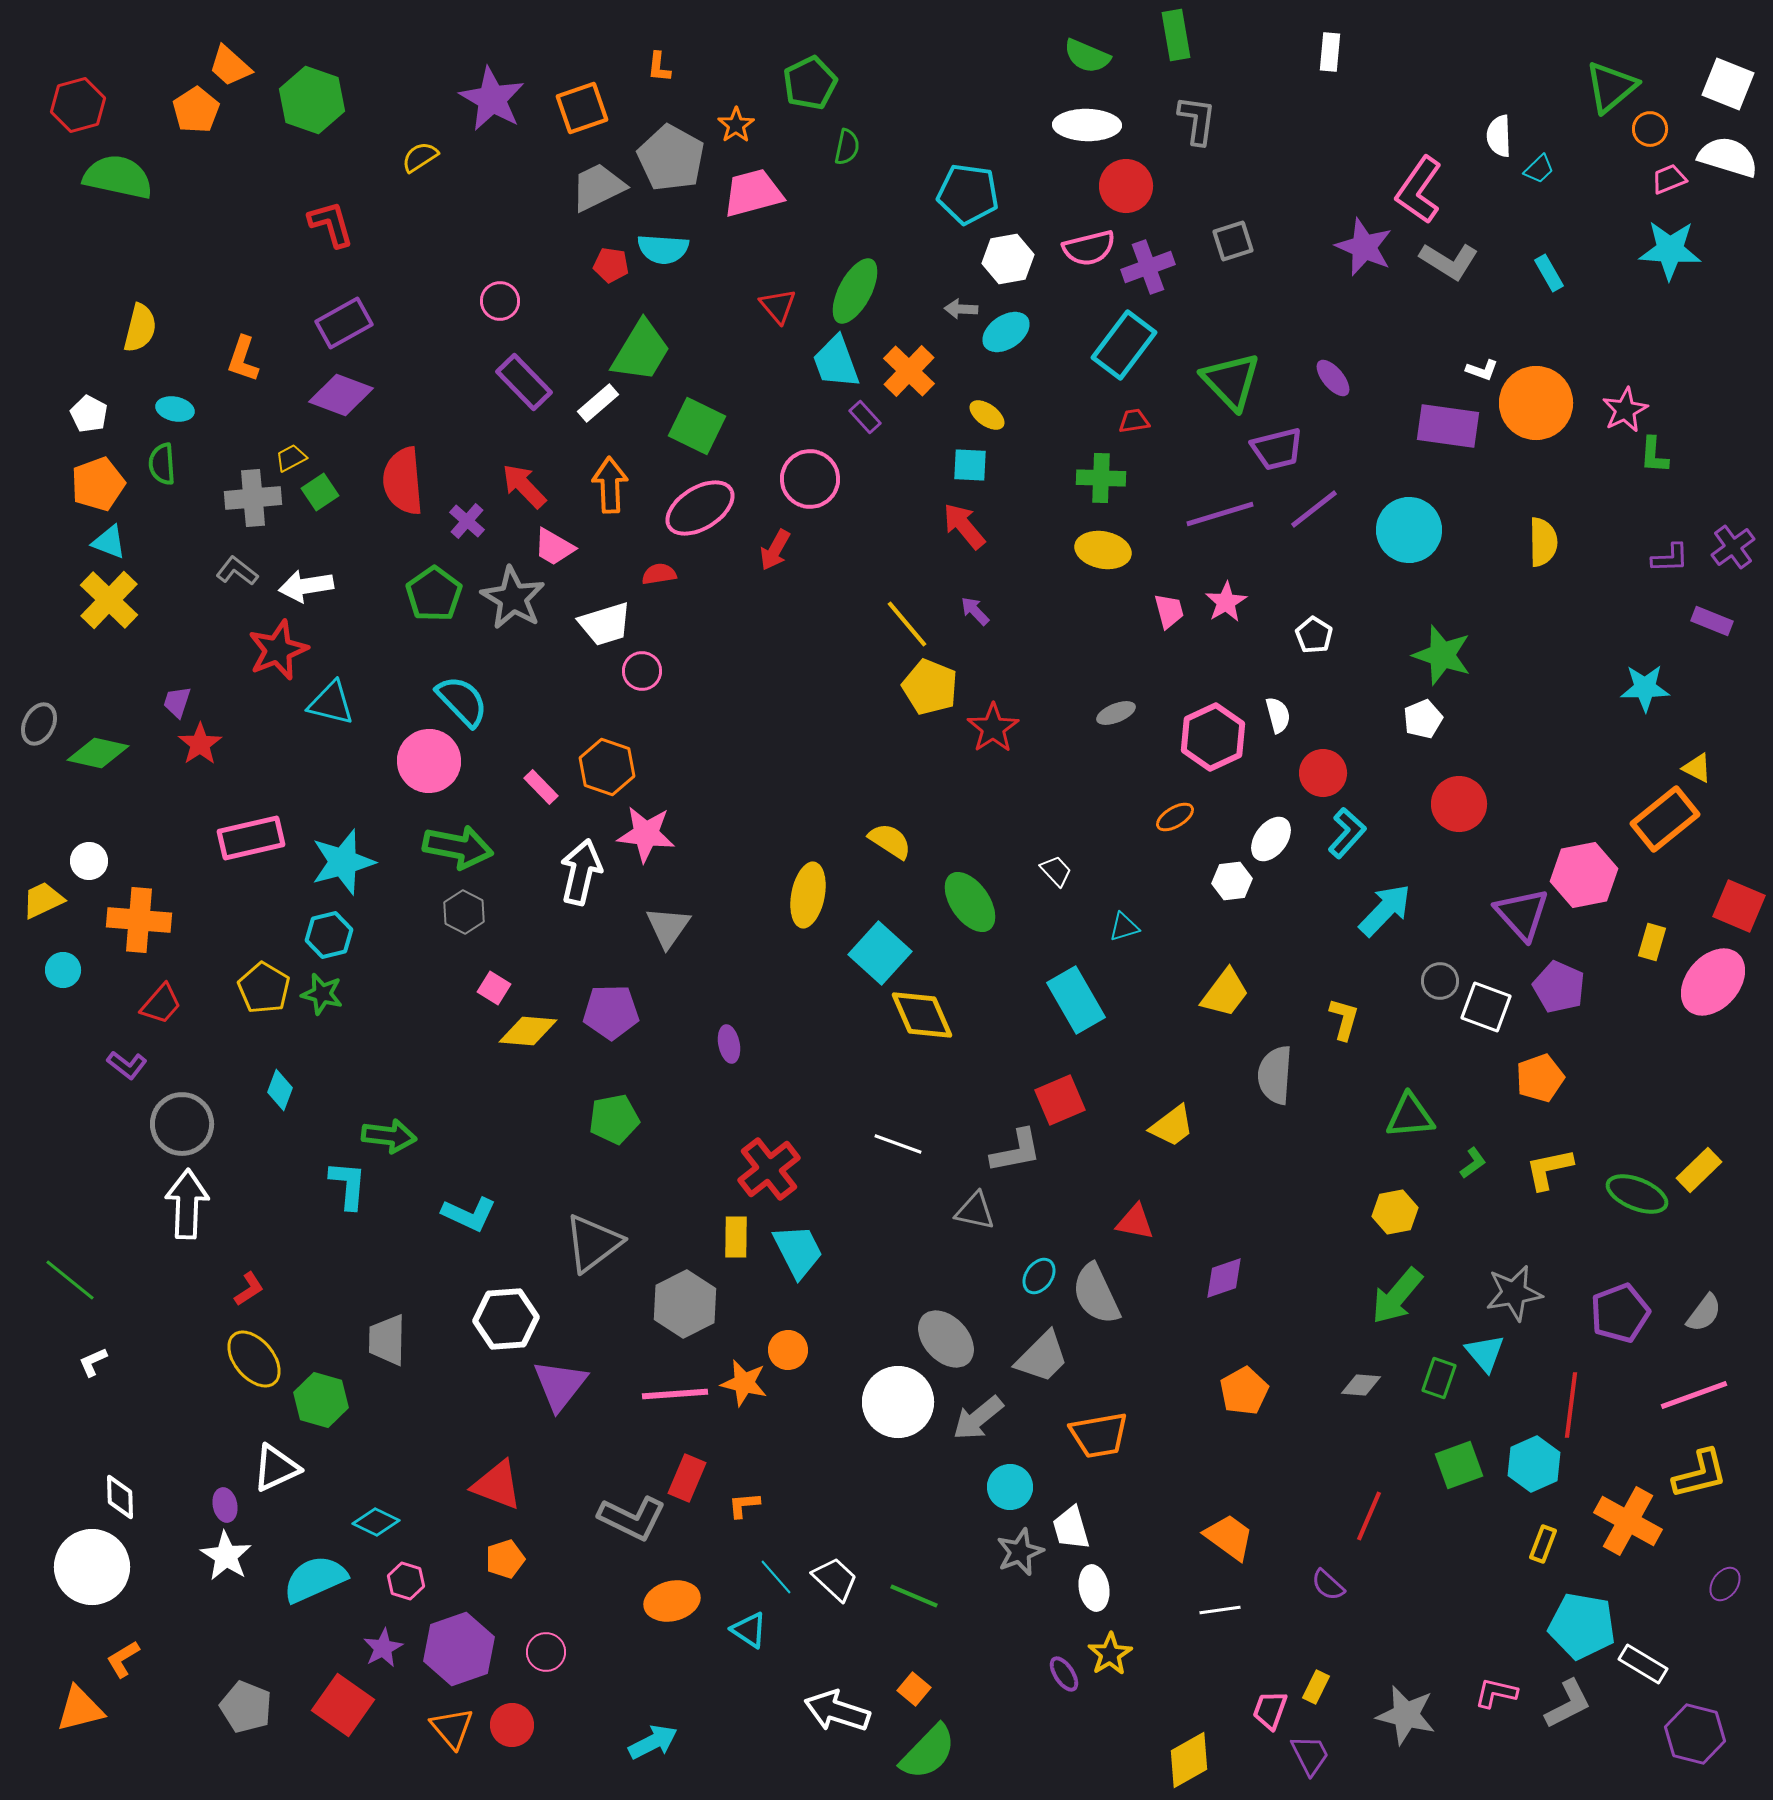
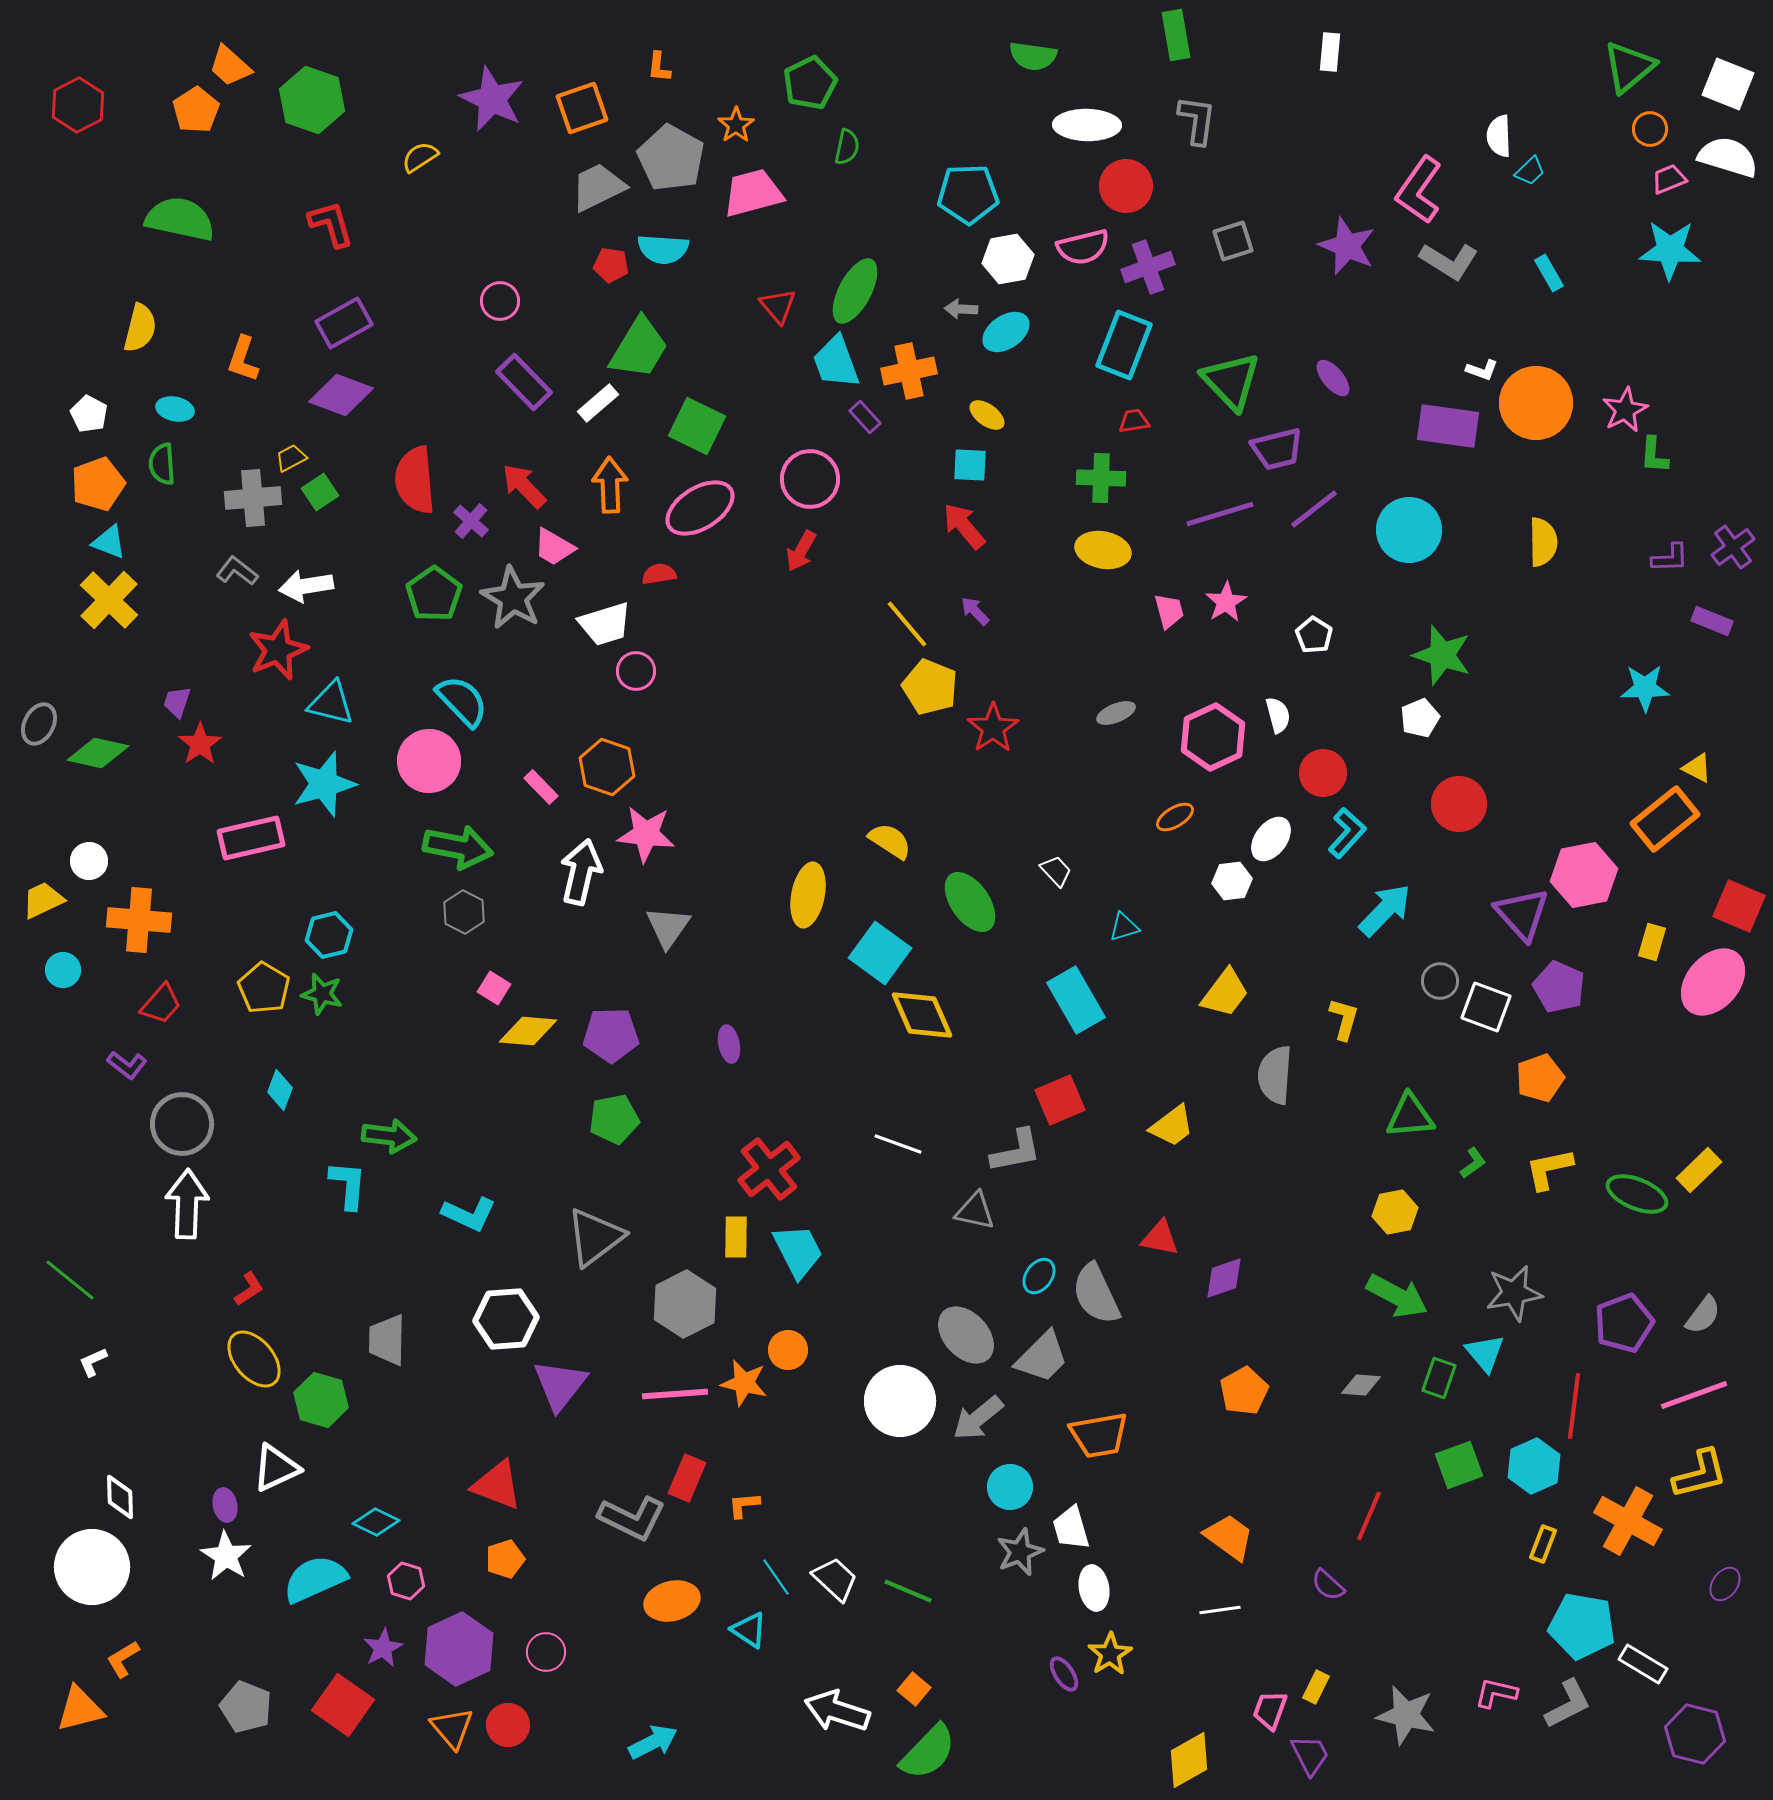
green semicircle at (1087, 56): moved 54 px left; rotated 15 degrees counterclockwise
green triangle at (1611, 87): moved 18 px right, 20 px up
purple star at (492, 99): rotated 4 degrees counterclockwise
red hexagon at (78, 105): rotated 12 degrees counterclockwise
cyan trapezoid at (1539, 169): moved 9 px left, 2 px down
green semicircle at (118, 177): moved 62 px right, 42 px down
cyan pentagon at (968, 194): rotated 10 degrees counterclockwise
purple star at (1364, 247): moved 17 px left, 1 px up
pink semicircle at (1089, 248): moved 6 px left, 1 px up
cyan rectangle at (1124, 345): rotated 16 degrees counterclockwise
green trapezoid at (641, 351): moved 2 px left, 3 px up
orange cross at (909, 371): rotated 34 degrees clockwise
red semicircle at (403, 481): moved 12 px right, 1 px up
purple cross at (467, 521): moved 4 px right
red arrow at (775, 550): moved 26 px right, 1 px down
pink circle at (642, 671): moved 6 px left
white pentagon at (1423, 719): moved 3 px left, 1 px up
cyan star at (343, 862): moved 19 px left, 78 px up
cyan square at (880, 953): rotated 6 degrees counterclockwise
purple pentagon at (611, 1012): moved 23 px down
red triangle at (1135, 1222): moved 25 px right, 16 px down
gray triangle at (593, 1243): moved 2 px right, 6 px up
green arrow at (1397, 1296): rotated 102 degrees counterclockwise
purple pentagon at (1620, 1313): moved 4 px right, 10 px down
gray semicircle at (1704, 1313): moved 1 px left, 2 px down
gray ellipse at (946, 1339): moved 20 px right, 4 px up
white circle at (898, 1402): moved 2 px right, 1 px up
red line at (1571, 1405): moved 3 px right, 1 px down
cyan hexagon at (1534, 1464): moved 2 px down
cyan line at (776, 1577): rotated 6 degrees clockwise
green line at (914, 1596): moved 6 px left, 5 px up
purple hexagon at (459, 1649): rotated 6 degrees counterclockwise
red circle at (512, 1725): moved 4 px left
